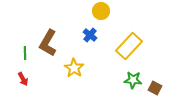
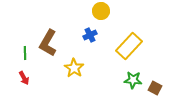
blue cross: rotated 24 degrees clockwise
red arrow: moved 1 px right, 1 px up
